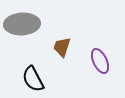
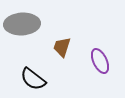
black semicircle: rotated 24 degrees counterclockwise
